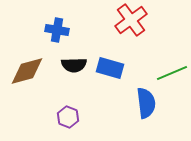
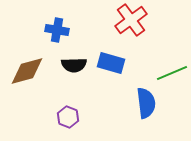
blue rectangle: moved 1 px right, 5 px up
